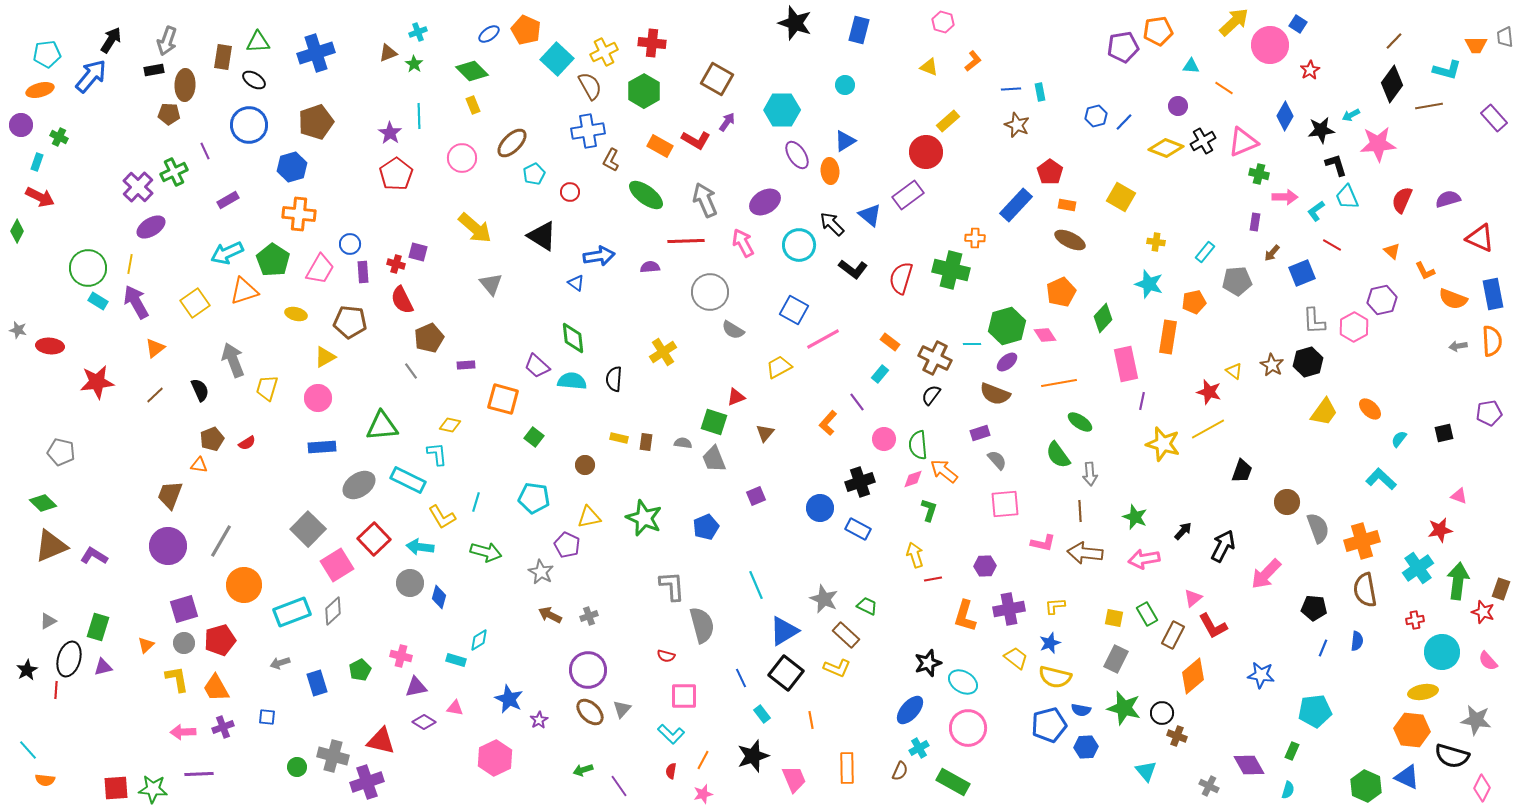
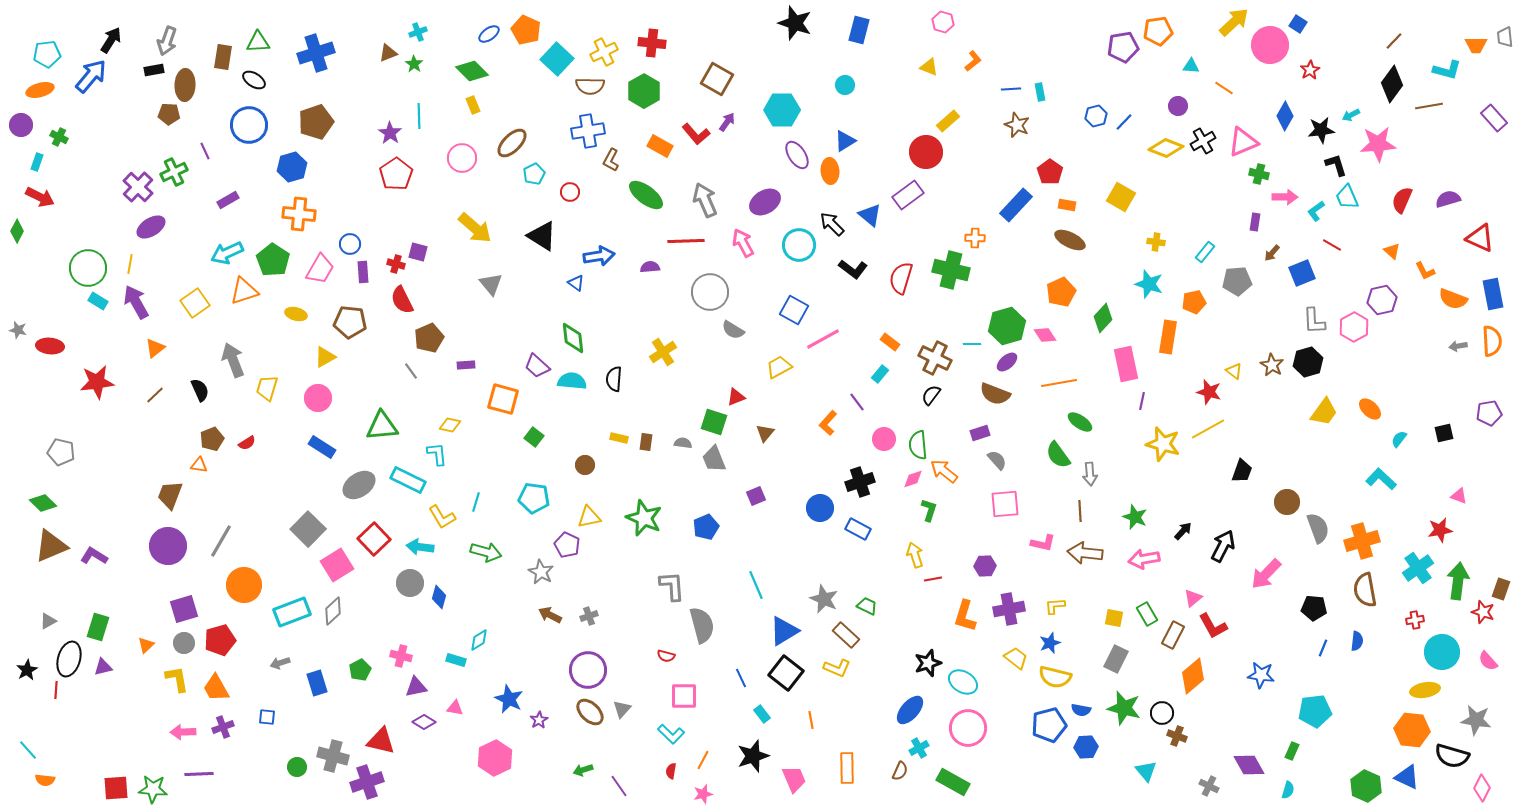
brown semicircle at (590, 86): rotated 120 degrees clockwise
red L-shape at (696, 140): moved 6 px up; rotated 20 degrees clockwise
blue rectangle at (322, 447): rotated 36 degrees clockwise
yellow ellipse at (1423, 692): moved 2 px right, 2 px up
